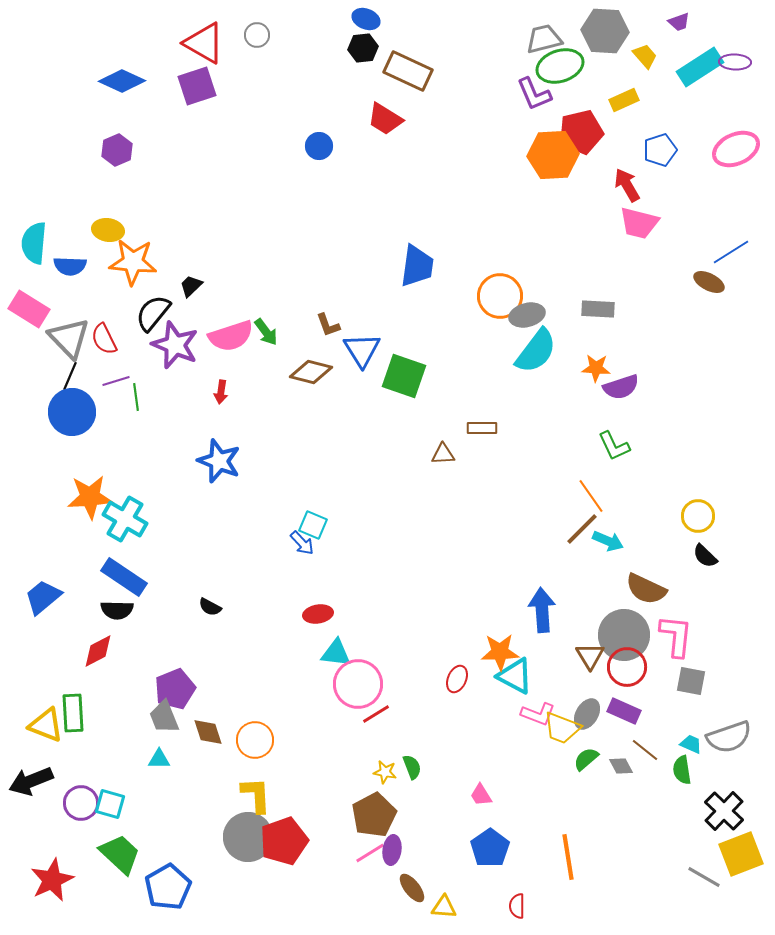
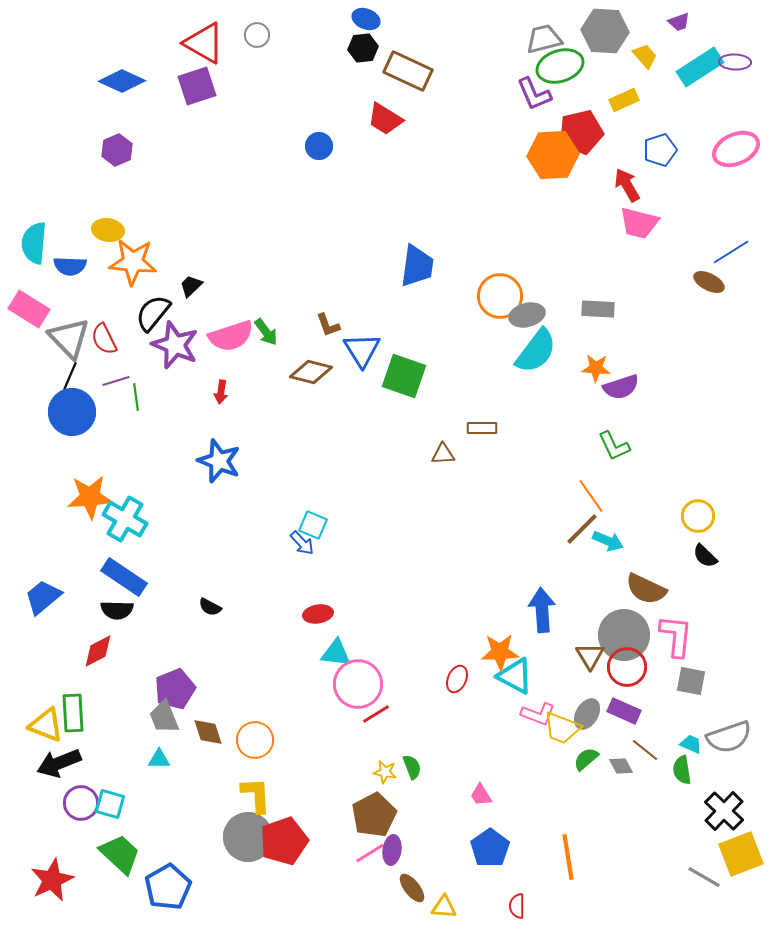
black arrow at (31, 781): moved 28 px right, 18 px up
